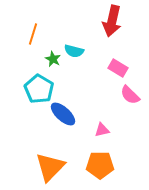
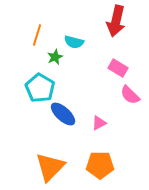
red arrow: moved 4 px right
orange line: moved 4 px right, 1 px down
cyan semicircle: moved 9 px up
green star: moved 2 px right, 2 px up; rotated 21 degrees clockwise
cyan pentagon: moved 1 px right, 1 px up
pink triangle: moved 3 px left, 7 px up; rotated 14 degrees counterclockwise
